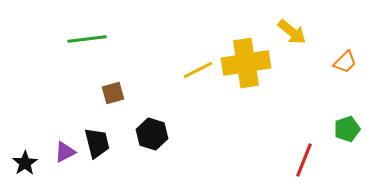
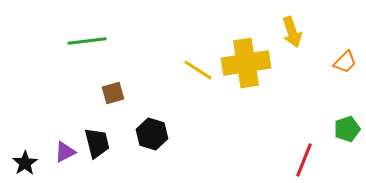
yellow arrow: rotated 32 degrees clockwise
green line: moved 2 px down
yellow line: rotated 60 degrees clockwise
